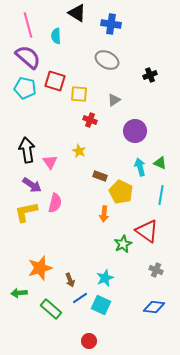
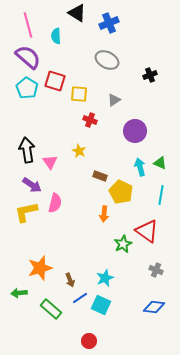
blue cross: moved 2 px left, 1 px up; rotated 30 degrees counterclockwise
cyan pentagon: moved 2 px right; rotated 20 degrees clockwise
